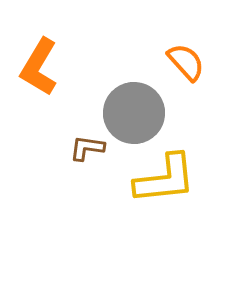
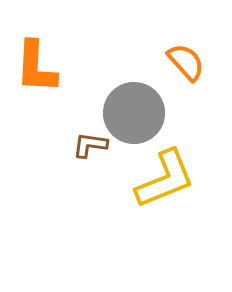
orange L-shape: moved 3 px left; rotated 28 degrees counterclockwise
brown L-shape: moved 3 px right, 3 px up
yellow L-shape: rotated 16 degrees counterclockwise
